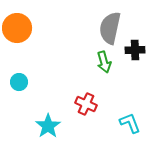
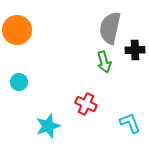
orange circle: moved 2 px down
cyan star: rotated 15 degrees clockwise
